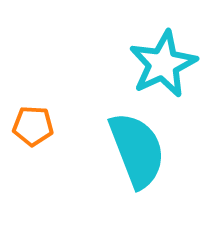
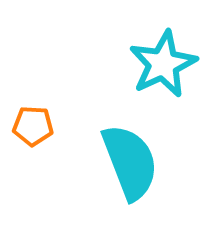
cyan semicircle: moved 7 px left, 12 px down
